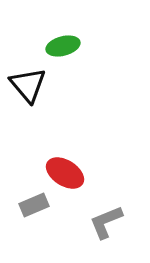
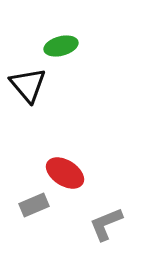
green ellipse: moved 2 px left
gray L-shape: moved 2 px down
